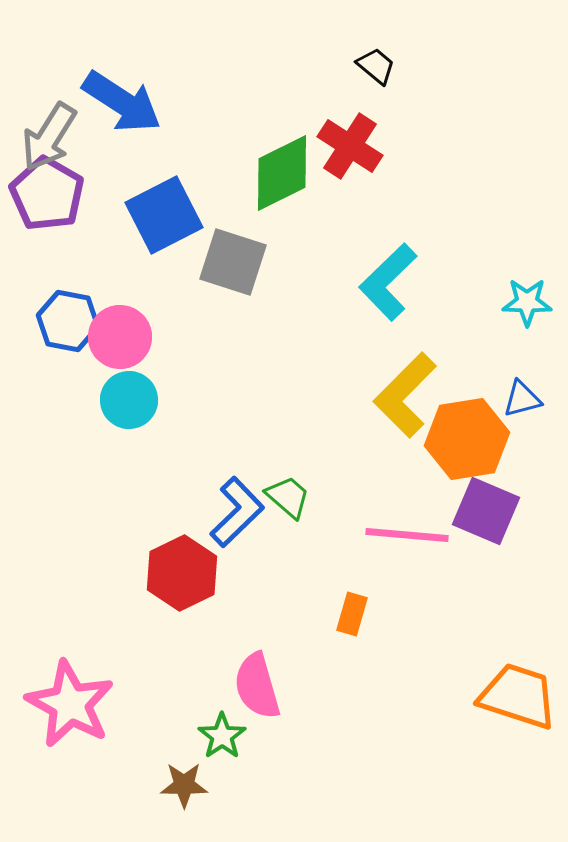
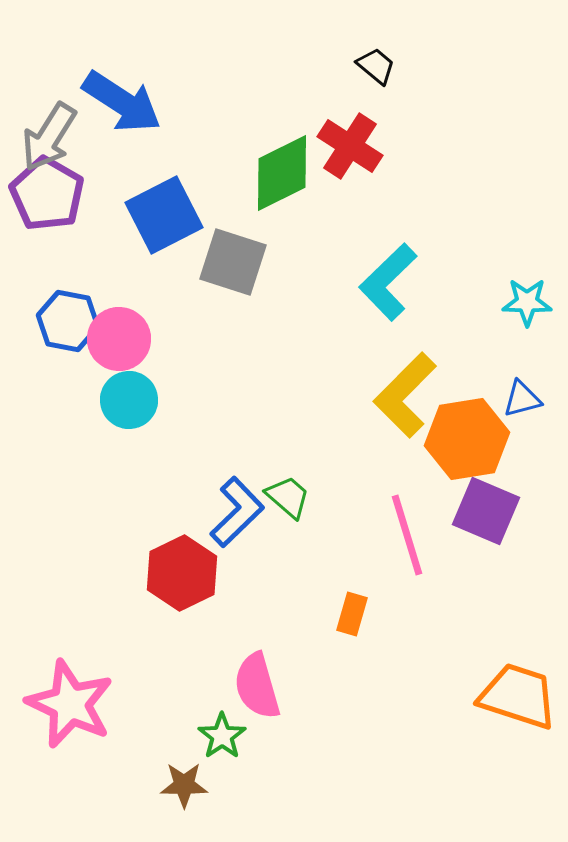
pink circle: moved 1 px left, 2 px down
pink line: rotated 68 degrees clockwise
pink star: rotated 4 degrees counterclockwise
